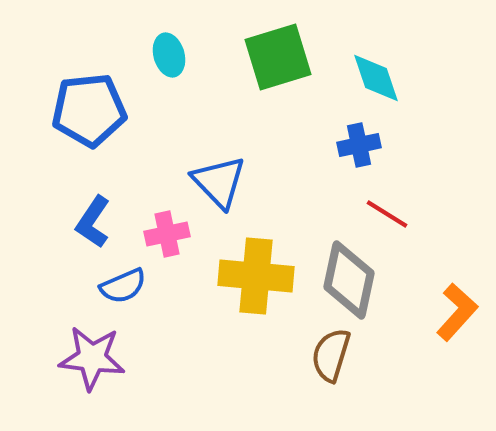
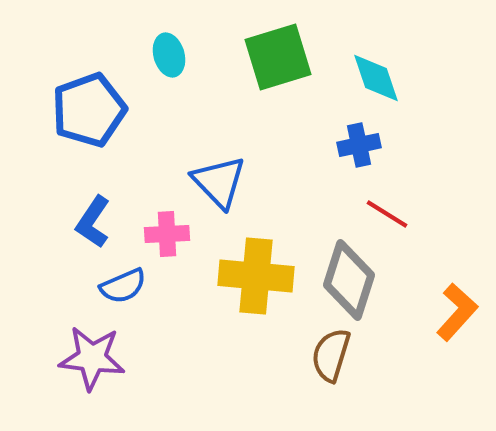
blue pentagon: rotated 14 degrees counterclockwise
pink cross: rotated 9 degrees clockwise
gray diamond: rotated 6 degrees clockwise
